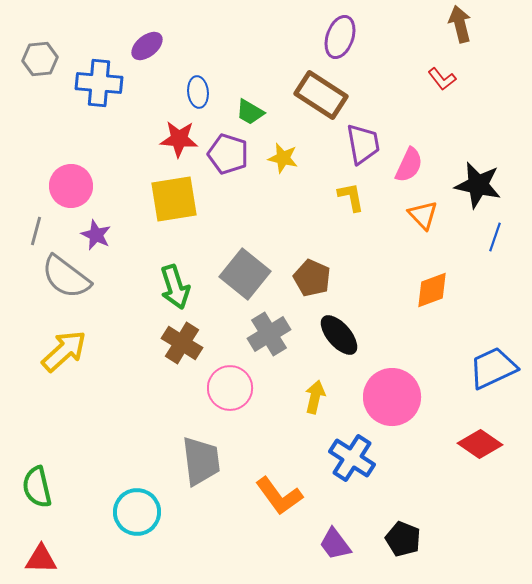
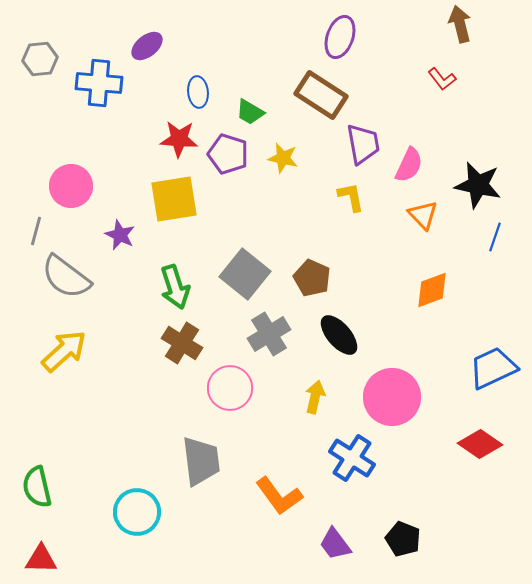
purple star at (96, 235): moved 24 px right
